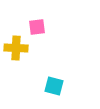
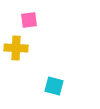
pink square: moved 8 px left, 7 px up
